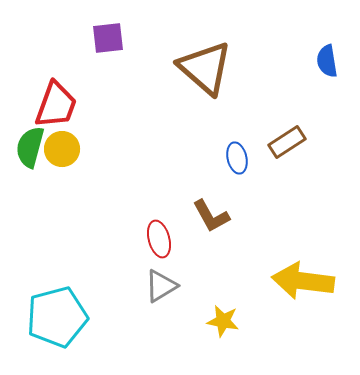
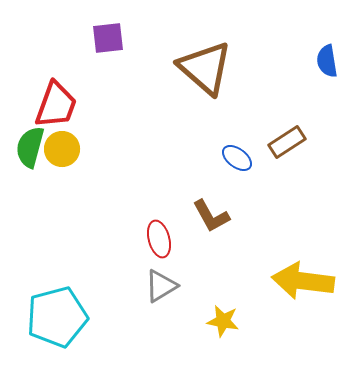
blue ellipse: rotated 40 degrees counterclockwise
